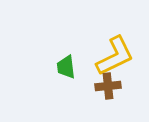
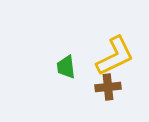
brown cross: moved 1 px down
